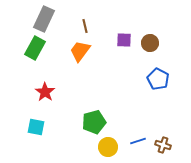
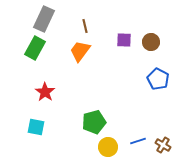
brown circle: moved 1 px right, 1 px up
brown cross: rotated 14 degrees clockwise
